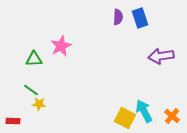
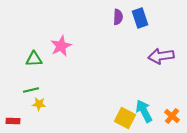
green line: rotated 49 degrees counterclockwise
